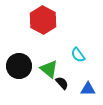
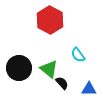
red hexagon: moved 7 px right
black circle: moved 2 px down
blue triangle: moved 1 px right
